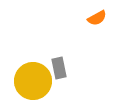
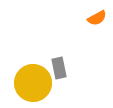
yellow circle: moved 2 px down
